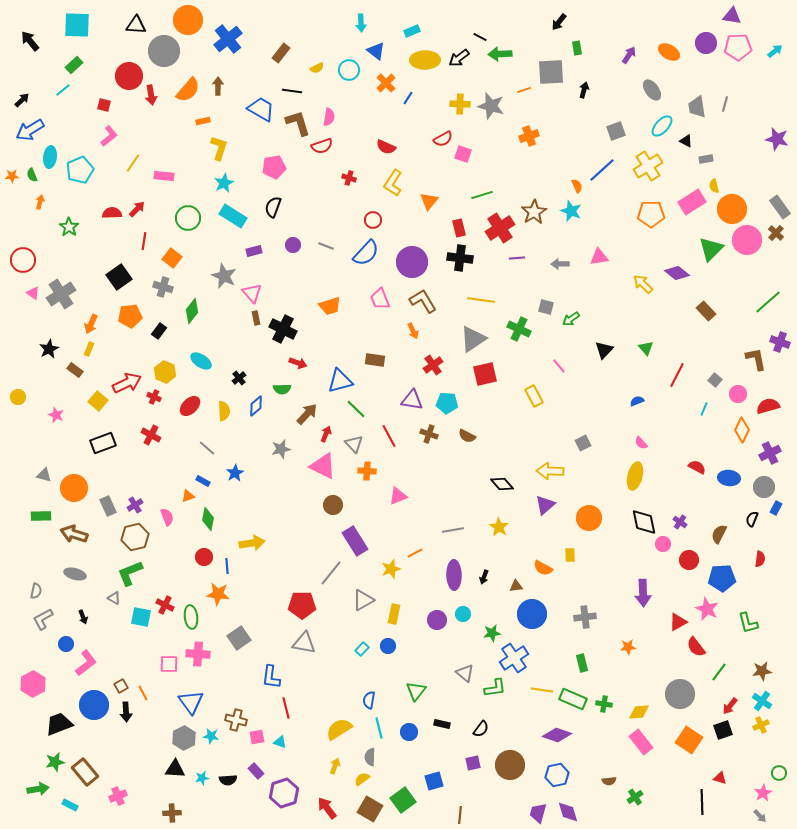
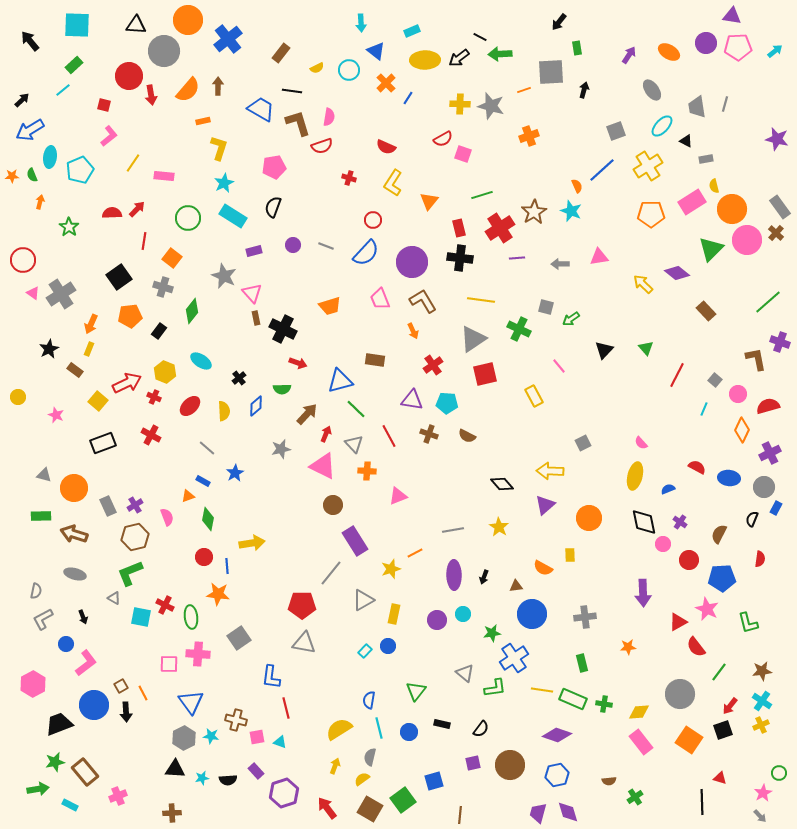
blue semicircle at (637, 401): moved 31 px right, 88 px down
cyan rectangle at (362, 649): moved 3 px right, 2 px down
gray semicircle at (370, 757): rotated 12 degrees clockwise
